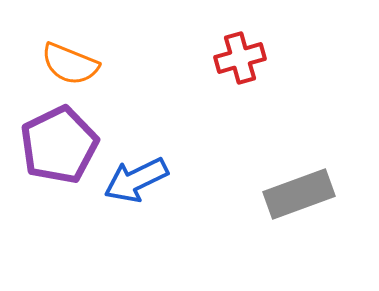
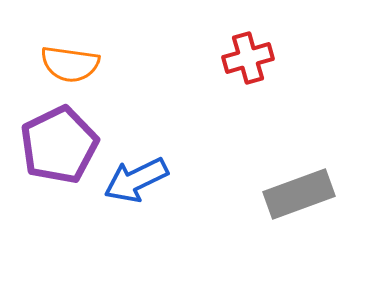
red cross: moved 8 px right
orange semicircle: rotated 14 degrees counterclockwise
